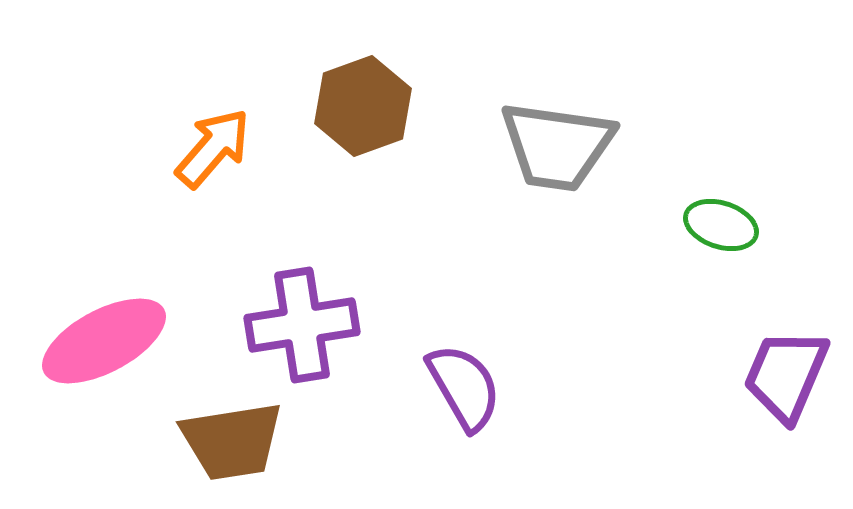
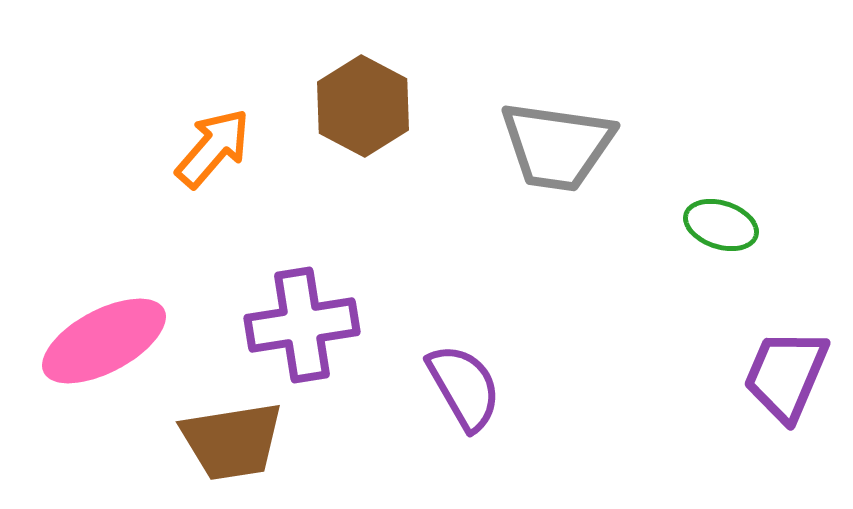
brown hexagon: rotated 12 degrees counterclockwise
